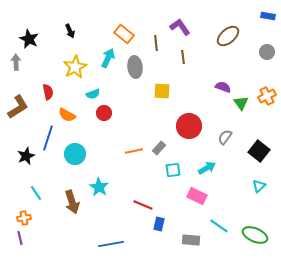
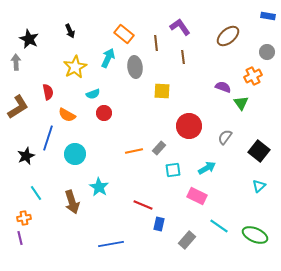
orange cross at (267, 96): moved 14 px left, 20 px up
gray rectangle at (191, 240): moved 4 px left; rotated 54 degrees counterclockwise
